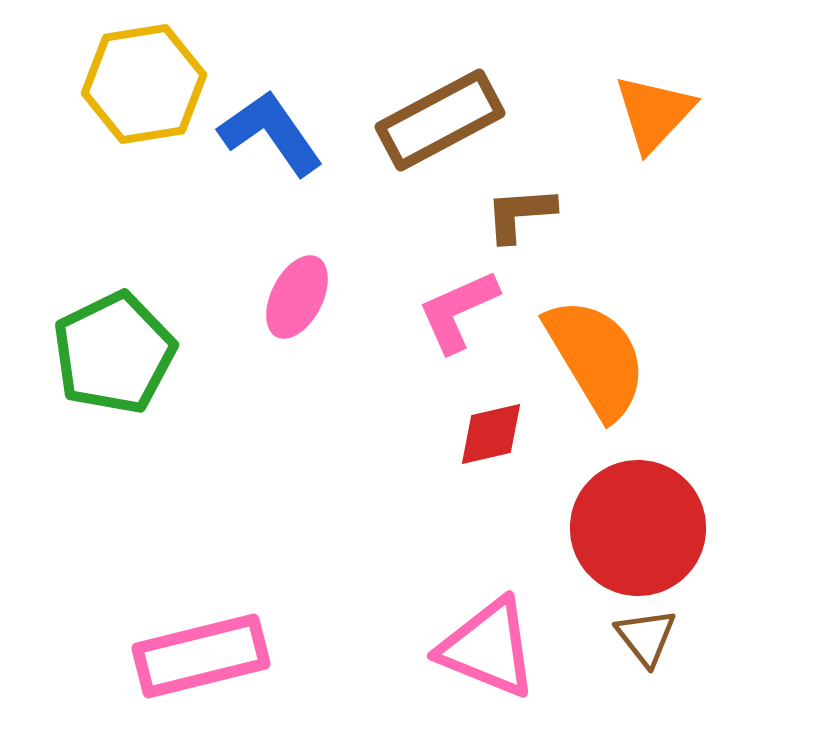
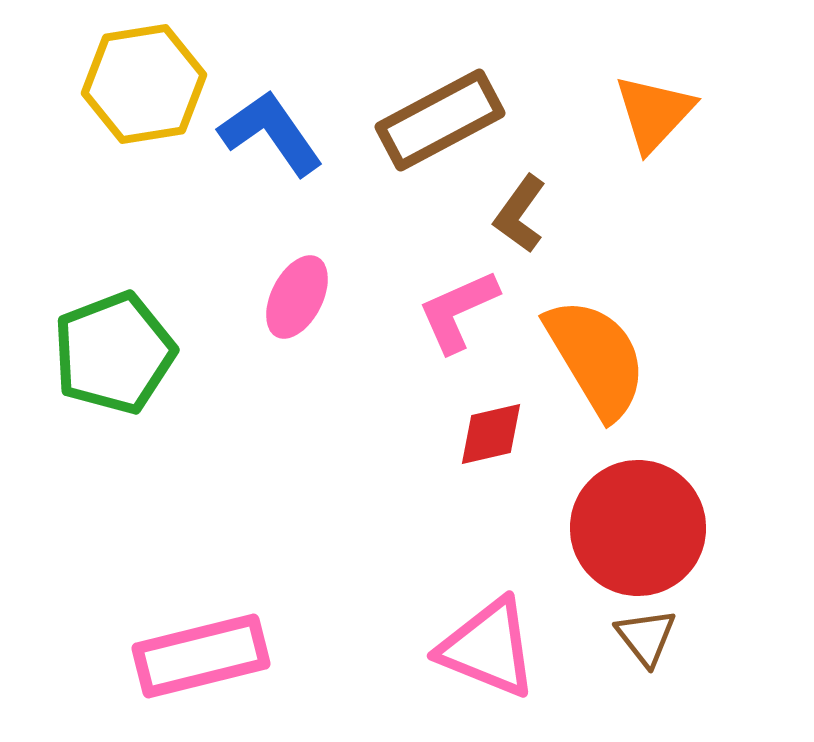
brown L-shape: rotated 50 degrees counterclockwise
green pentagon: rotated 5 degrees clockwise
